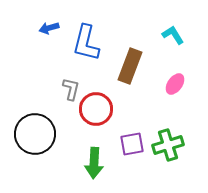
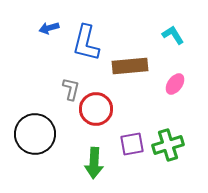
brown rectangle: rotated 64 degrees clockwise
